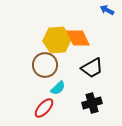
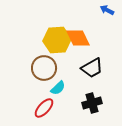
brown circle: moved 1 px left, 3 px down
